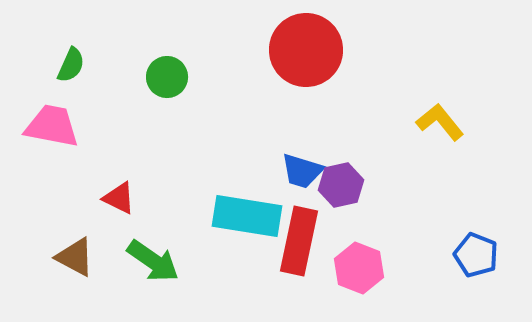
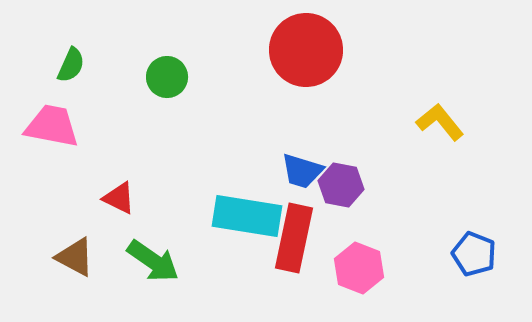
purple hexagon: rotated 24 degrees clockwise
red rectangle: moved 5 px left, 3 px up
blue pentagon: moved 2 px left, 1 px up
